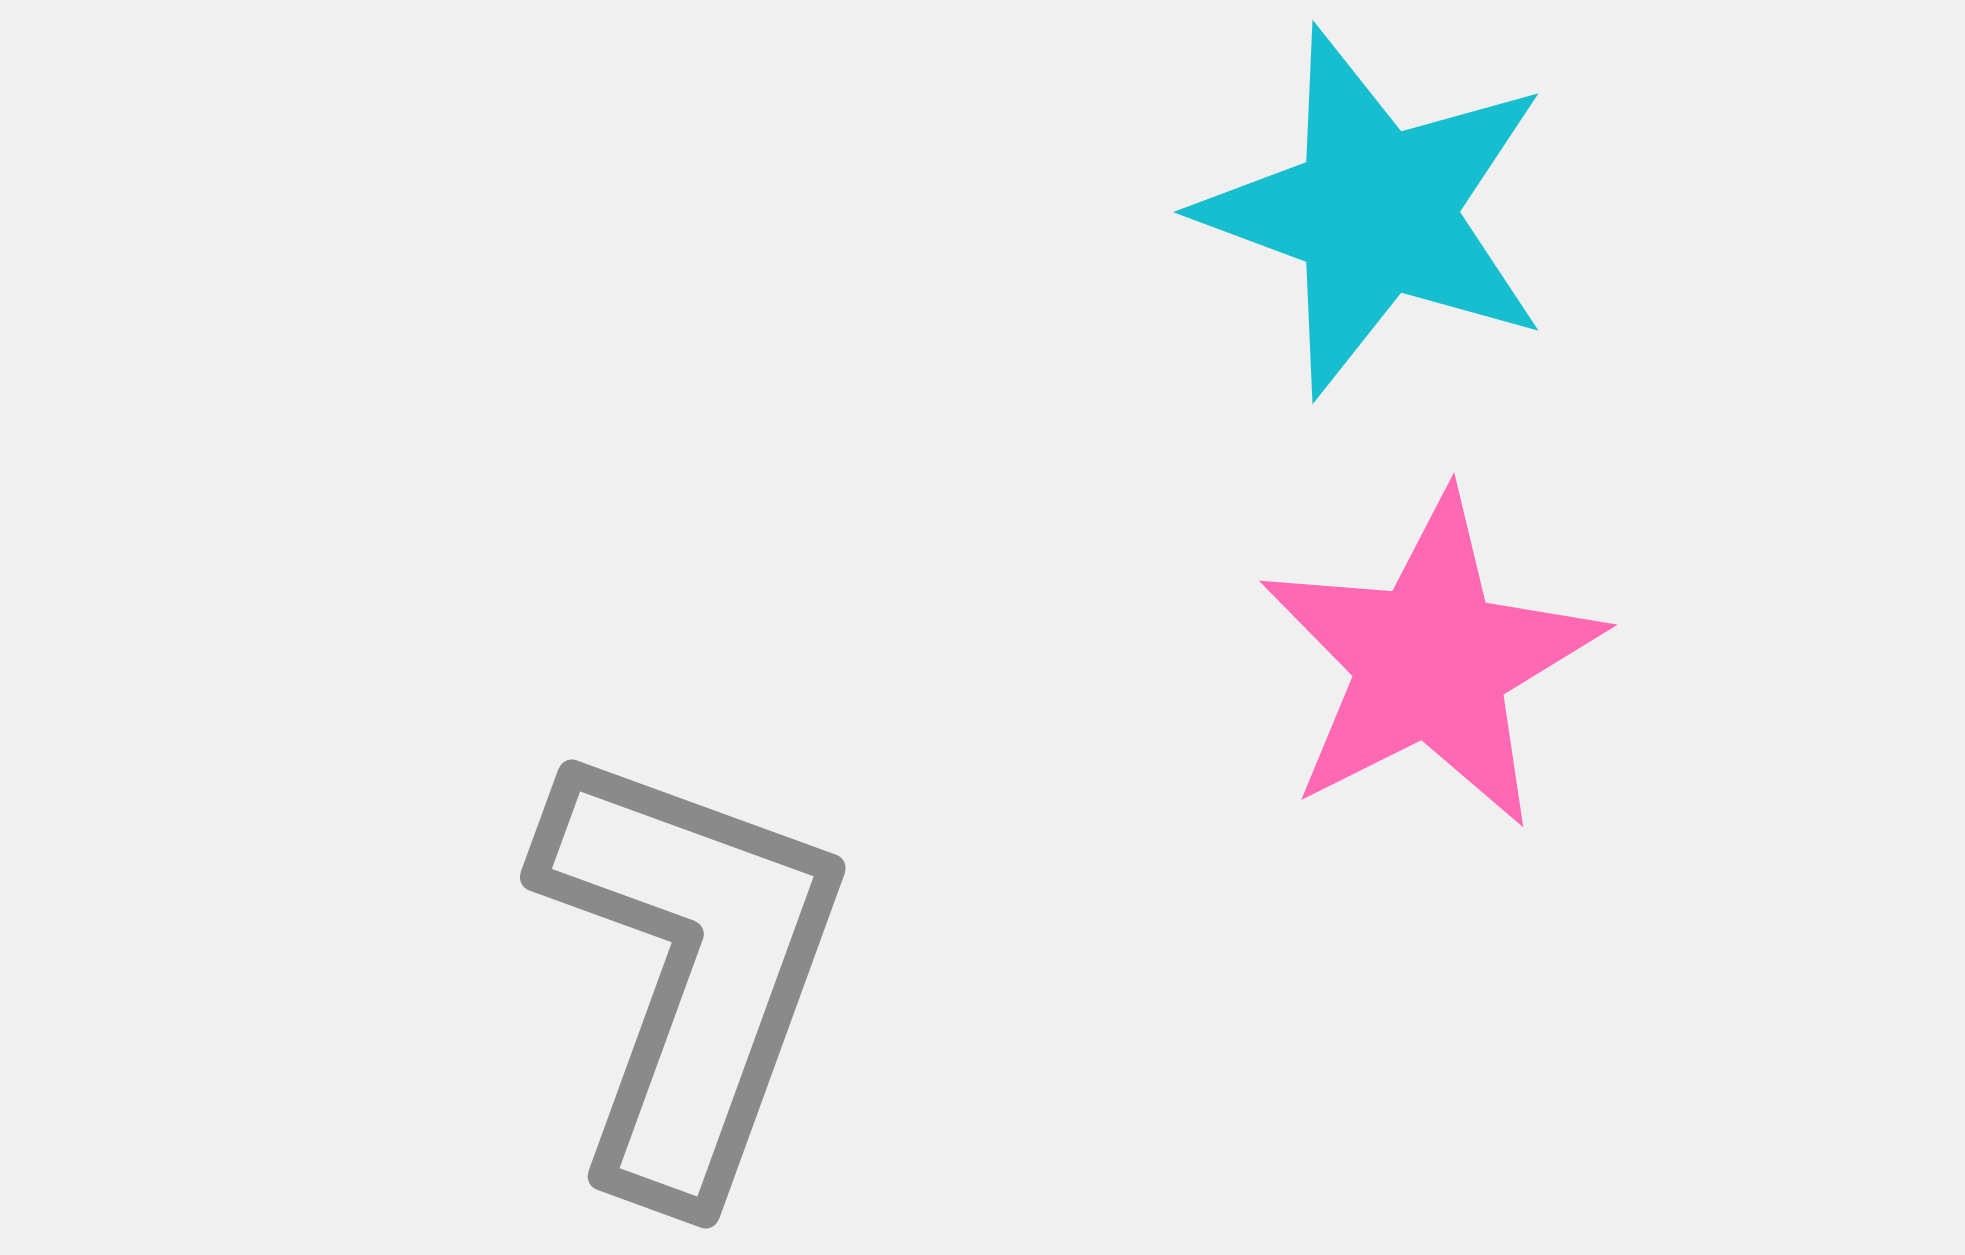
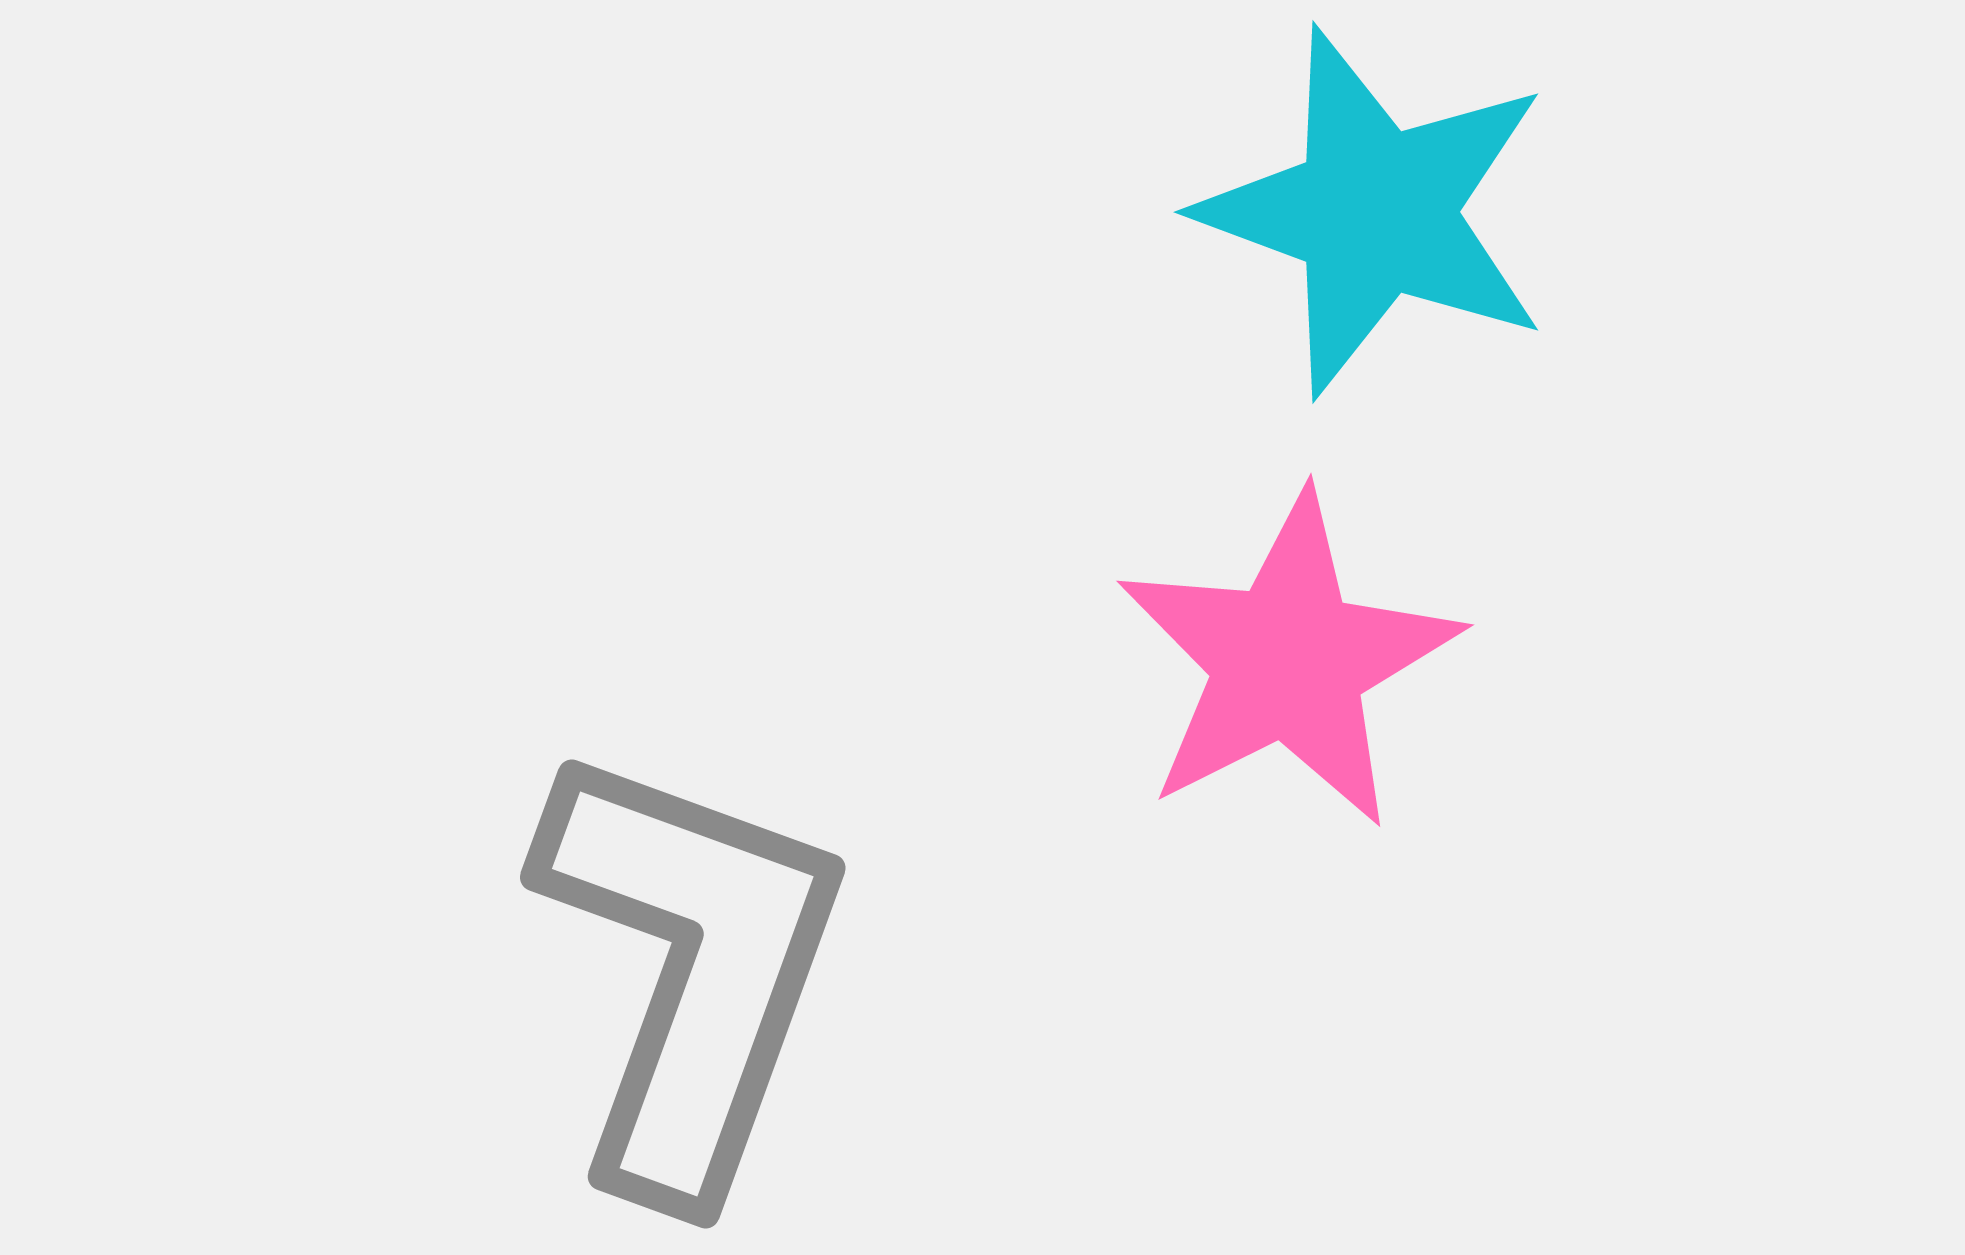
pink star: moved 143 px left
